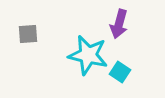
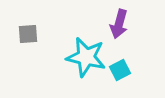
cyan star: moved 2 px left, 2 px down
cyan square: moved 2 px up; rotated 30 degrees clockwise
